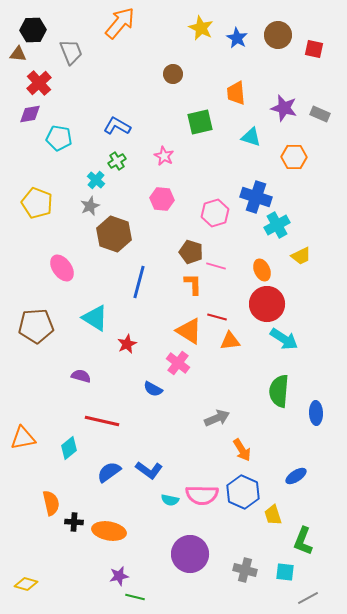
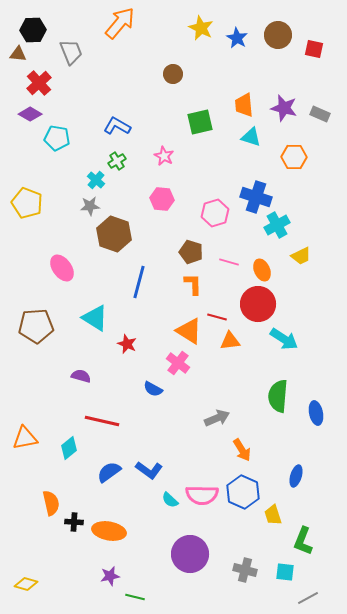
orange trapezoid at (236, 93): moved 8 px right, 12 px down
purple diamond at (30, 114): rotated 40 degrees clockwise
cyan pentagon at (59, 138): moved 2 px left
yellow pentagon at (37, 203): moved 10 px left
gray star at (90, 206): rotated 18 degrees clockwise
pink line at (216, 266): moved 13 px right, 4 px up
red circle at (267, 304): moved 9 px left
red star at (127, 344): rotated 24 degrees counterclockwise
green semicircle at (279, 391): moved 1 px left, 5 px down
blue ellipse at (316, 413): rotated 10 degrees counterclockwise
orange triangle at (23, 438): moved 2 px right
blue ellipse at (296, 476): rotated 40 degrees counterclockwise
cyan semicircle at (170, 500): rotated 30 degrees clockwise
purple star at (119, 576): moved 9 px left
